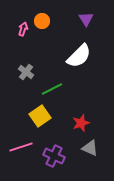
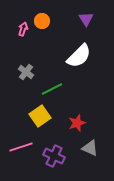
red star: moved 4 px left
